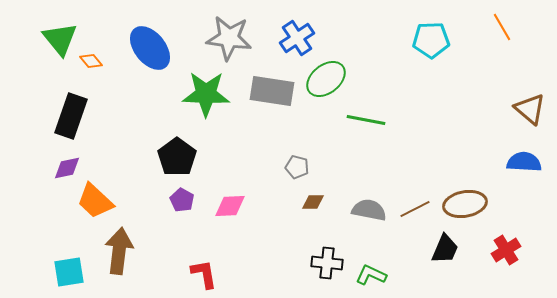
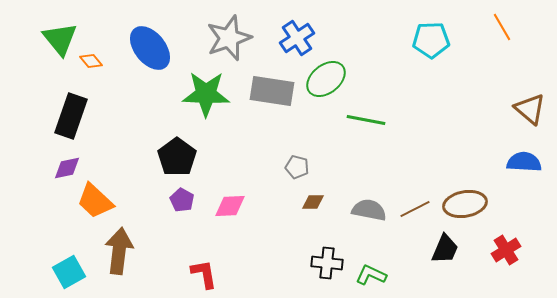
gray star: rotated 27 degrees counterclockwise
cyan square: rotated 20 degrees counterclockwise
